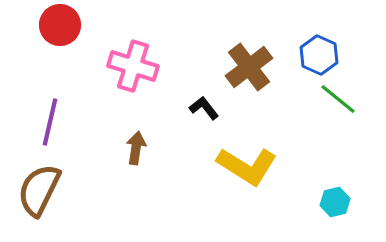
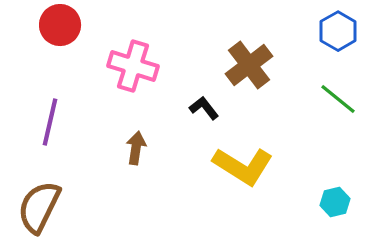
blue hexagon: moved 19 px right, 24 px up; rotated 6 degrees clockwise
brown cross: moved 2 px up
yellow L-shape: moved 4 px left
brown semicircle: moved 17 px down
